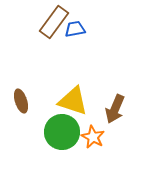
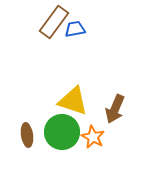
brown ellipse: moved 6 px right, 34 px down; rotated 10 degrees clockwise
